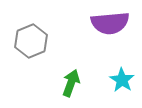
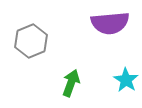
cyan star: moved 4 px right
